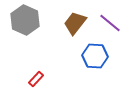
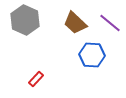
brown trapezoid: rotated 85 degrees counterclockwise
blue hexagon: moved 3 px left, 1 px up
